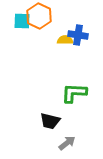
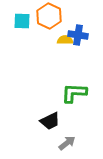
orange hexagon: moved 10 px right
black trapezoid: rotated 40 degrees counterclockwise
